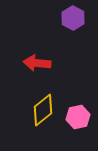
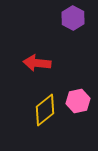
yellow diamond: moved 2 px right
pink hexagon: moved 16 px up
